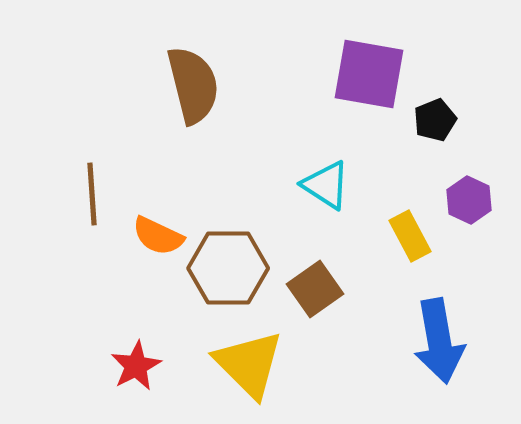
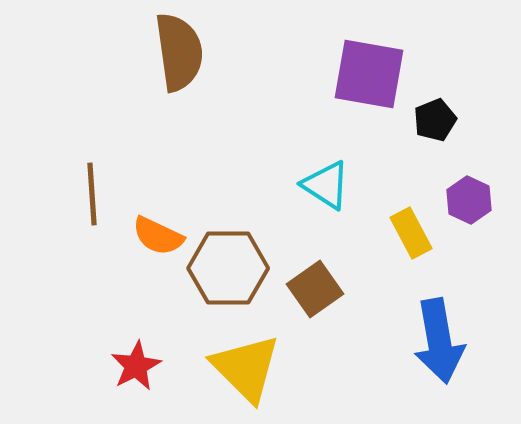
brown semicircle: moved 14 px left, 33 px up; rotated 6 degrees clockwise
yellow rectangle: moved 1 px right, 3 px up
yellow triangle: moved 3 px left, 4 px down
